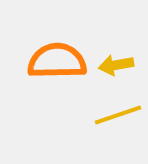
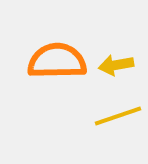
yellow line: moved 1 px down
